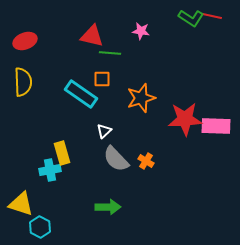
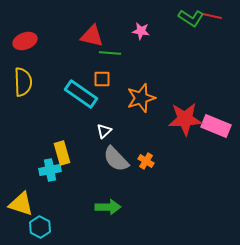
pink rectangle: rotated 20 degrees clockwise
